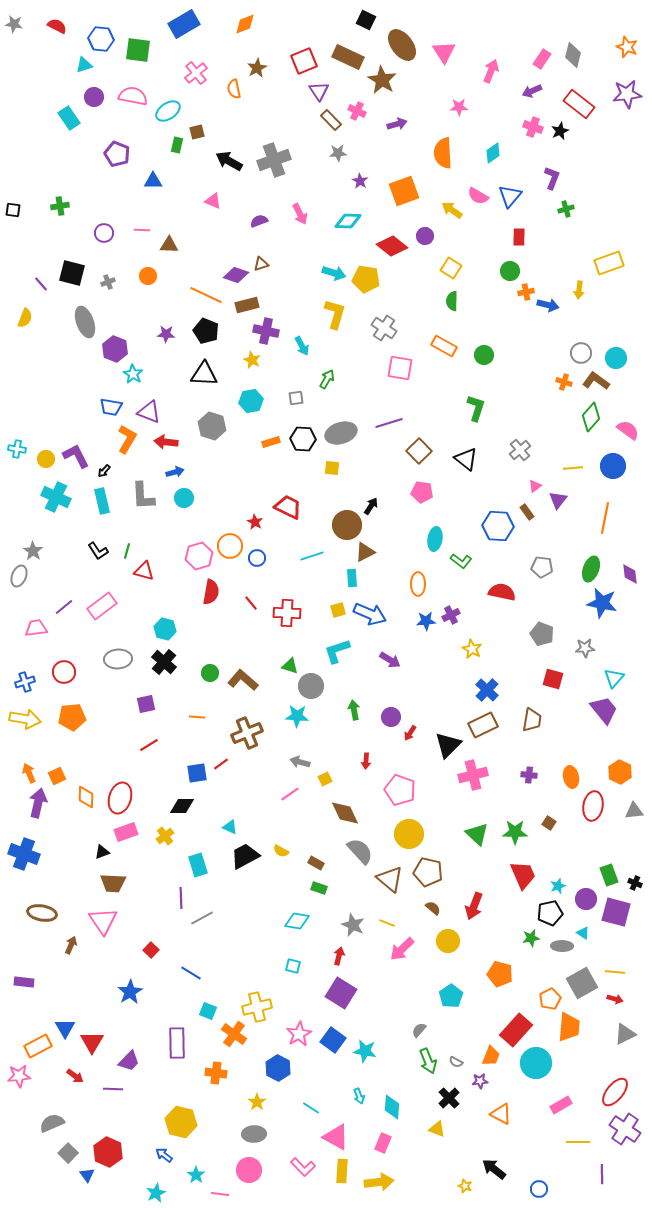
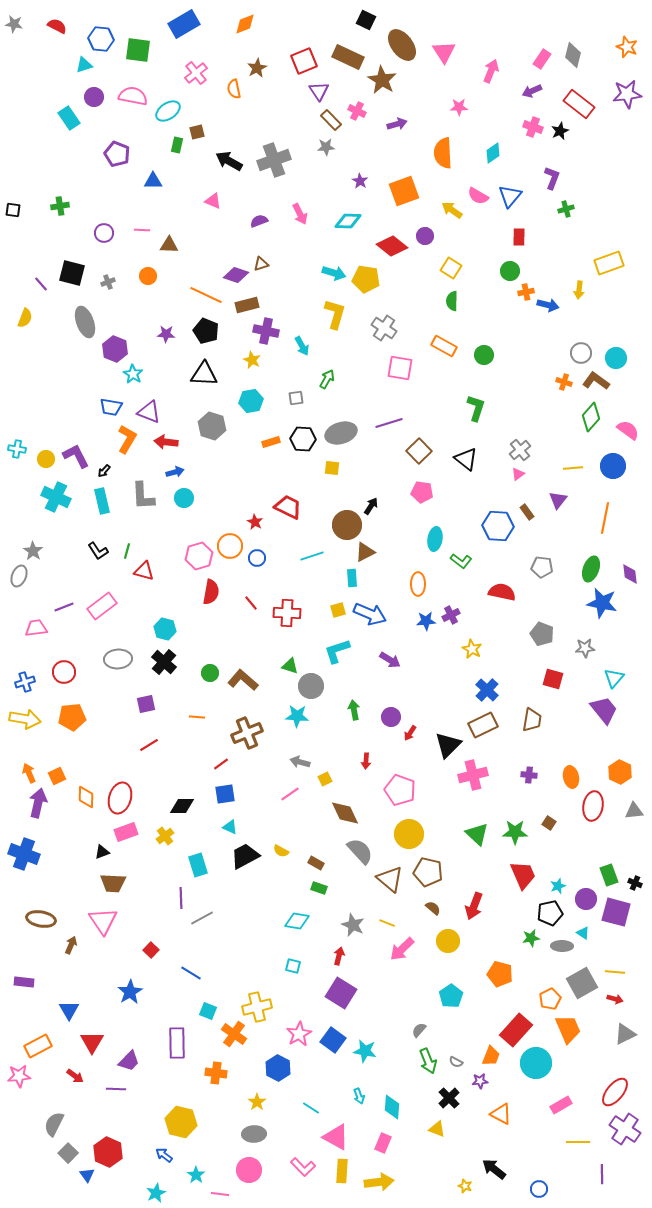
gray star at (338, 153): moved 12 px left, 6 px up
pink triangle at (535, 486): moved 17 px left, 12 px up
purple line at (64, 607): rotated 18 degrees clockwise
blue square at (197, 773): moved 28 px right, 21 px down
brown ellipse at (42, 913): moved 1 px left, 6 px down
orange trapezoid at (569, 1027): moved 1 px left, 2 px down; rotated 28 degrees counterclockwise
blue triangle at (65, 1028): moved 4 px right, 18 px up
purple line at (113, 1089): moved 3 px right
gray semicircle at (52, 1123): moved 2 px right, 1 px down; rotated 40 degrees counterclockwise
